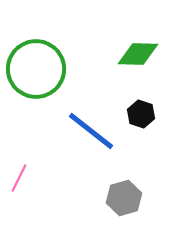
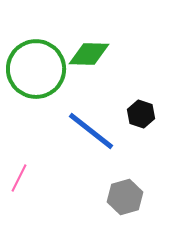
green diamond: moved 49 px left
gray hexagon: moved 1 px right, 1 px up
